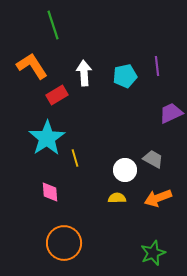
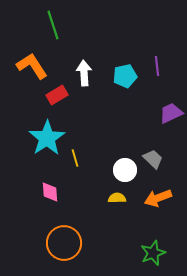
gray trapezoid: rotated 15 degrees clockwise
